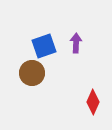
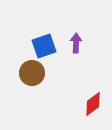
red diamond: moved 2 px down; rotated 30 degrees clockwise
